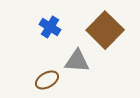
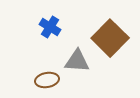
brown square: moved 5 px right, 8 px down
brown ellipse: rotated 20 degrees clockwise
